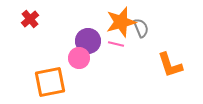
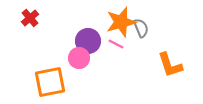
red cross: moved 1 px up
pink line: rotated 14 degrees clockwise
